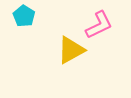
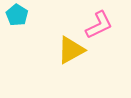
cyan pentagon: moved 7 px left, 1 px up
